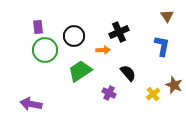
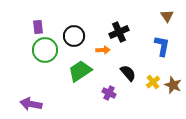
brown star: moved 1 px left
yellow cross: moved 12 px up
